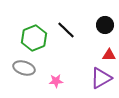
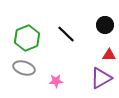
black line: moved 4 px down
green hexagon: moved 7 px left
